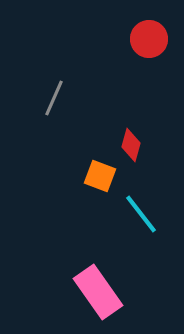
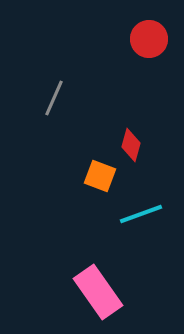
cyan line: rotated 72 degrees counterclockwise
